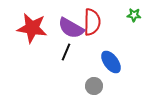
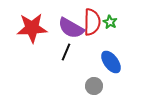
green star: moved 24 px left, 7 px down; rotated 24 degrees clockwise
red star: rotated 12 degrees counterclockwise
